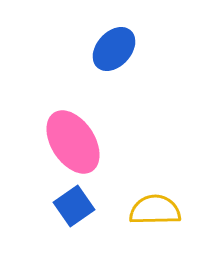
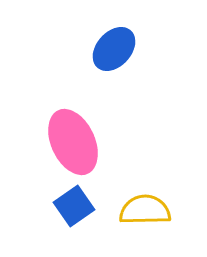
pink ellipse: rotated 8 degrees clockwise
yellow semicircle: moved 10 px left
